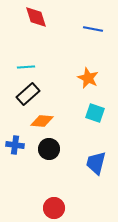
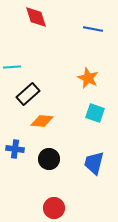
cyan line: moved 14 px left
blue cross: moved 4 px down
black circle: moved 10 px down
blue trapezoid: moved 2 px left
